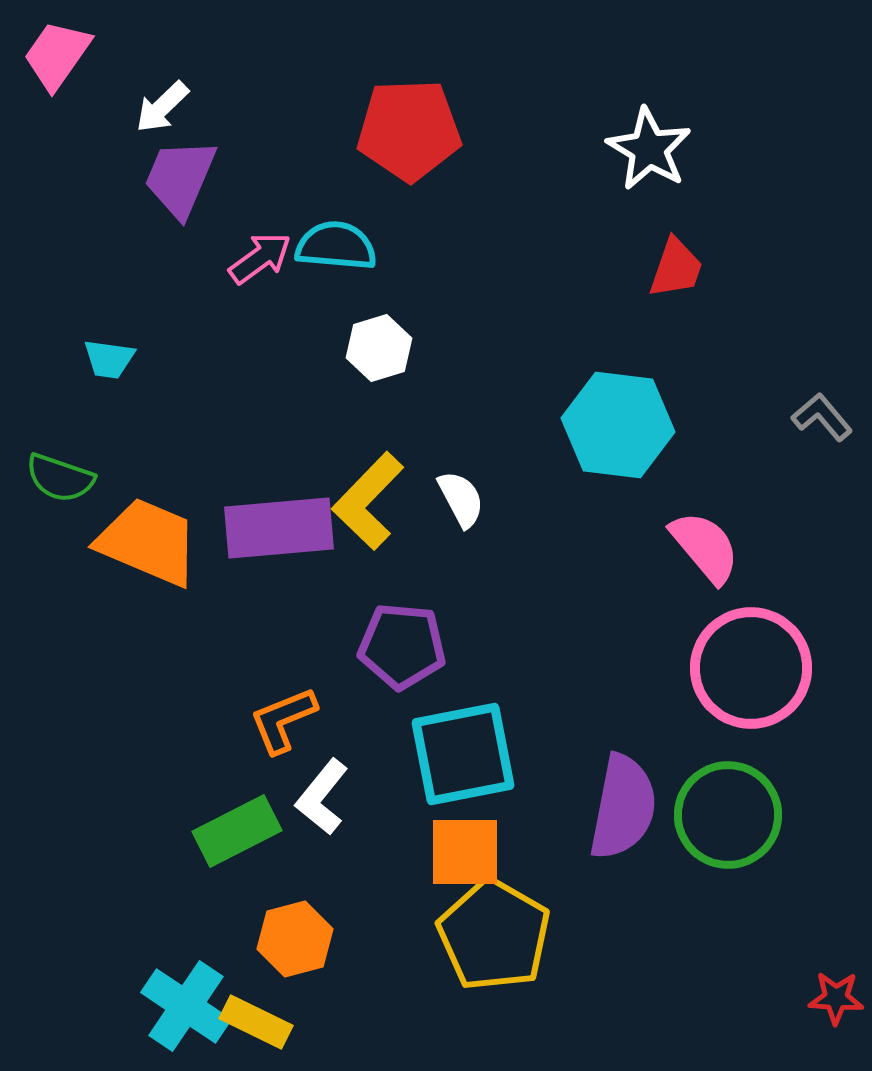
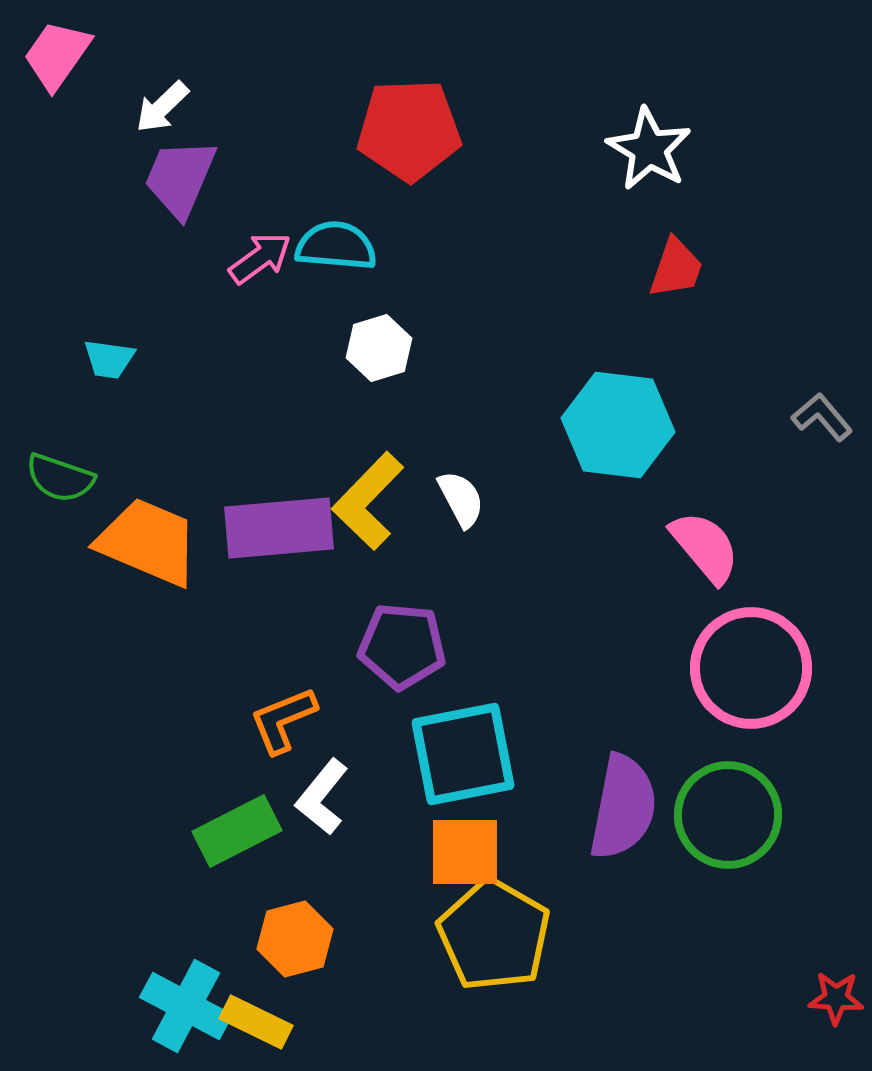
cyan cross: rotated 6 degrees counterclockwise
